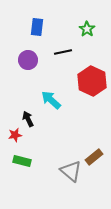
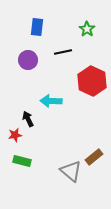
cyan arrow: moved 1 px down; rotated 40 degrees counterclockwise
